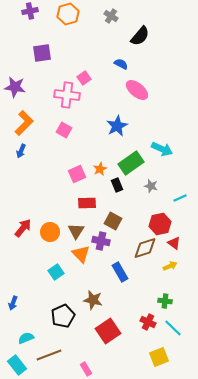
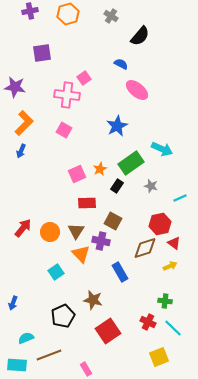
black rectangle at (117, 185): moved 1 px down; rotated 56 degrees clockwise
cyan rectangle at (17, 365): rotated 48 degrees counterclockwise
